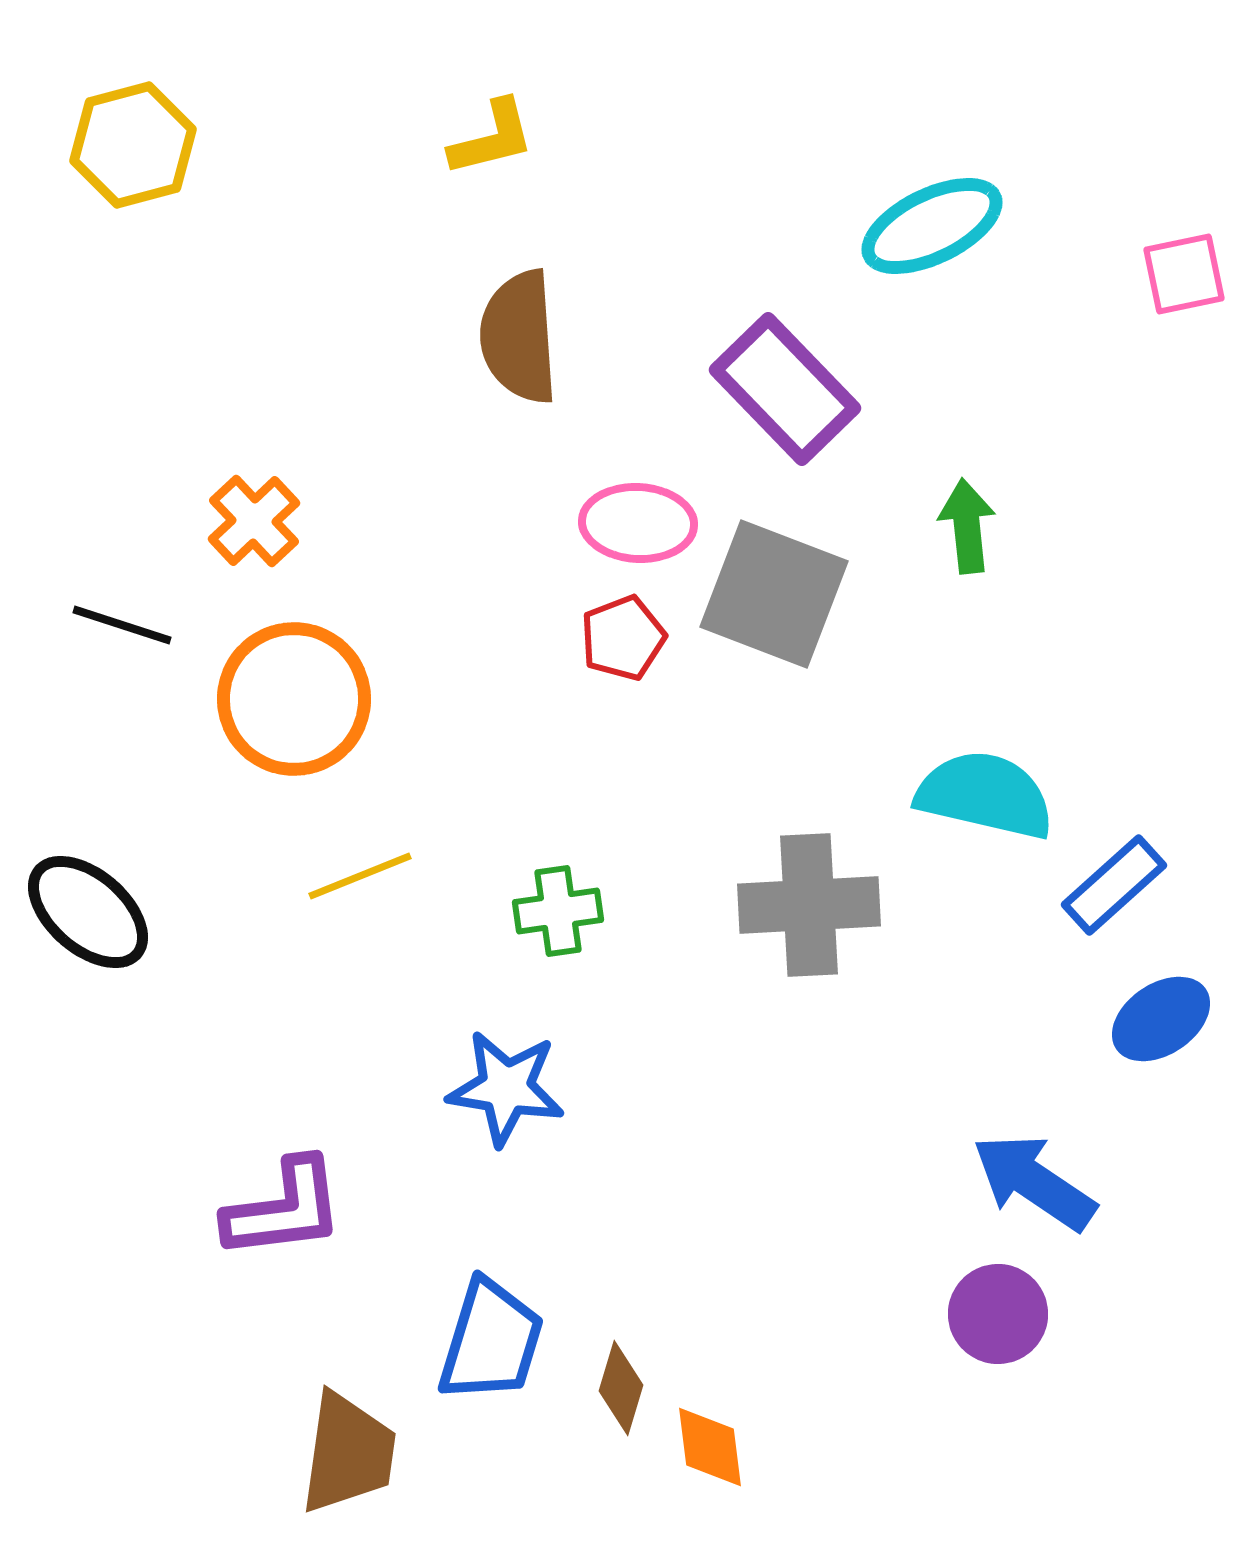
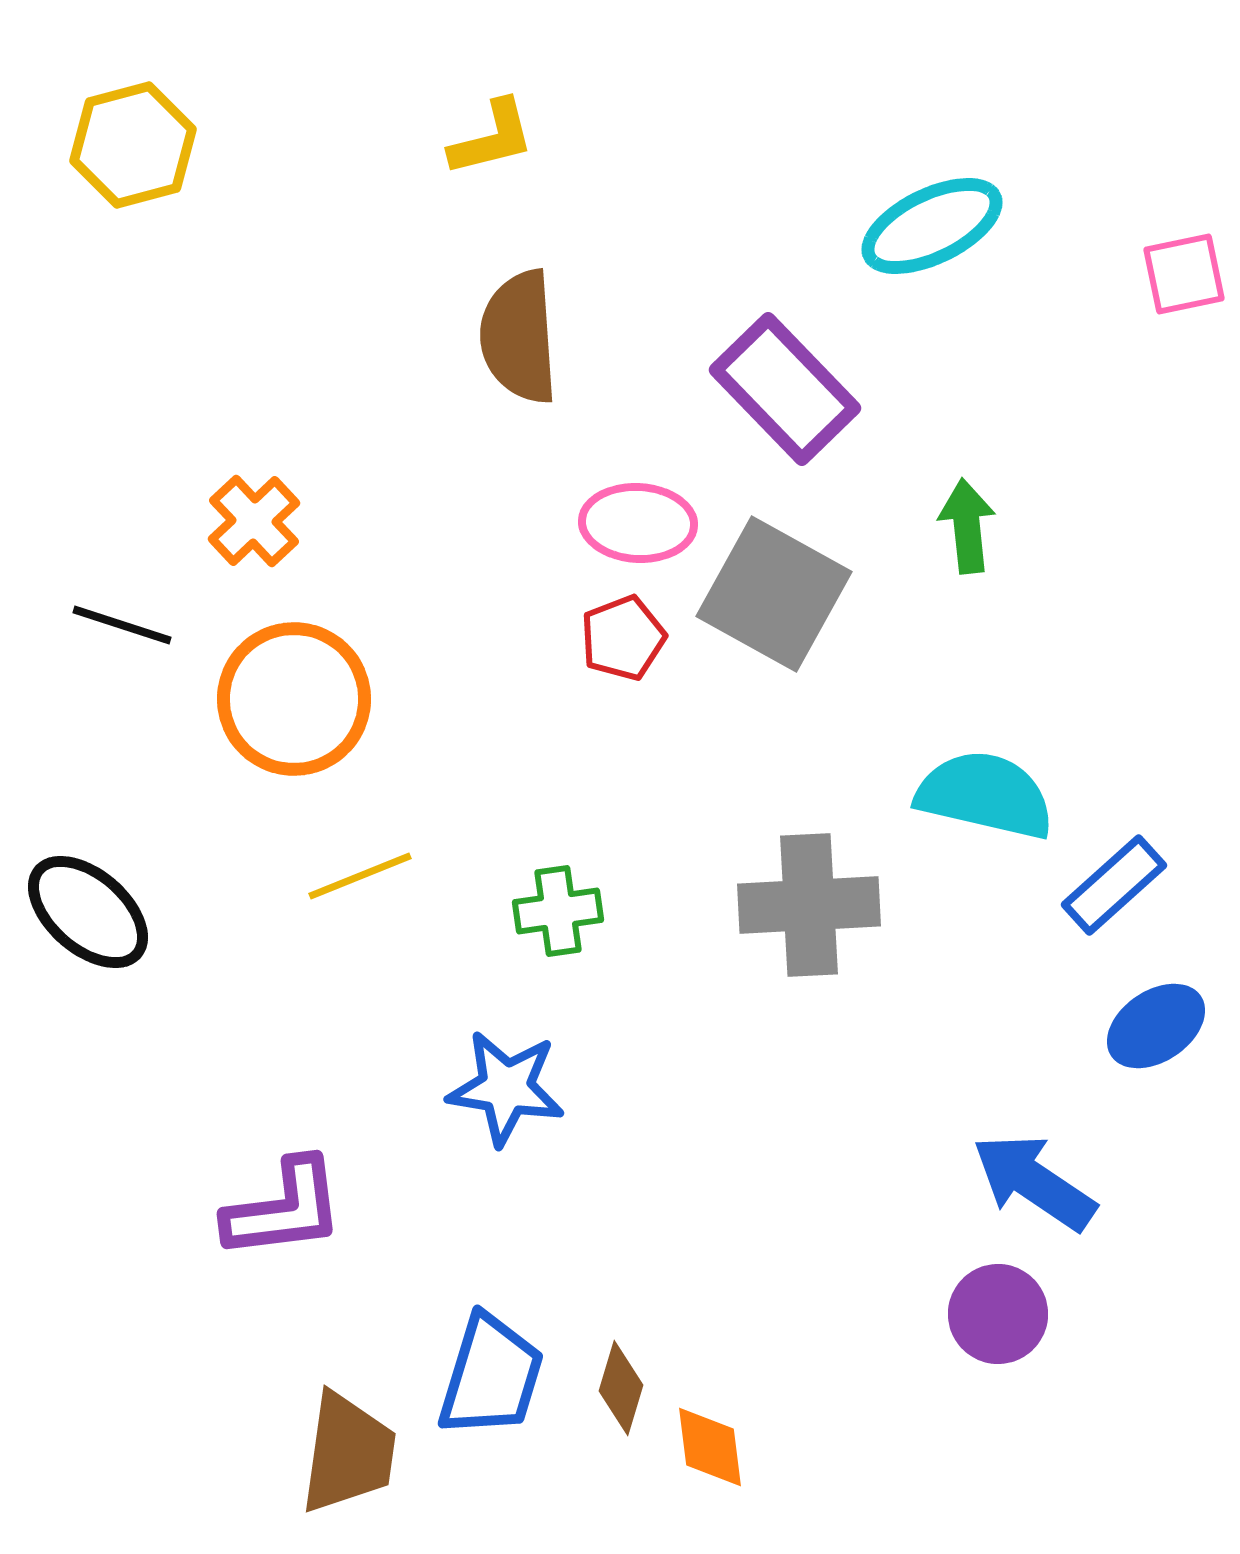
gray square: rotated 8 degrees clockwise
blue ellipse: moved 5 px left, 7 px down
blue trapezoid: moved 35 px down
